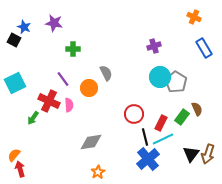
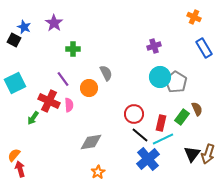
purple star: rotated 24 degrees clockwise
red rectangle: rotated 14 degrees counterclockwise
black line: moved 5 px left, 2 px up; rotated 36 degrees counterclockwise
black triangle: moved 1 px right
